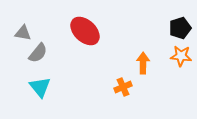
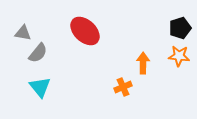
orange star: moved 2 px left
